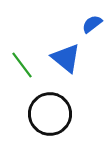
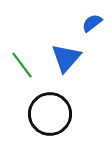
blue semicircle: moved 1 px up
blue triangle: rotated 32 degrees clockwise
